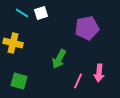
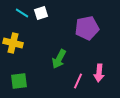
green square: rotated 24 degrees counterclockwise
